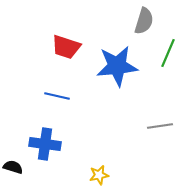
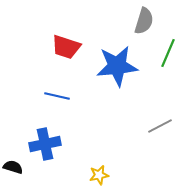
gray line: rotated 20 degrees counterclockwise
blue cross: rotated 20 degrees counterclockwise
